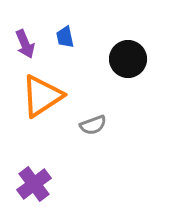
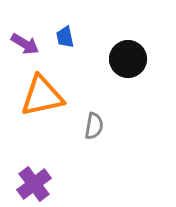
purple arrow: rotated 36 degrees counterclockwise
orange triangle: rotated 21 degrees clockwise
gray semicircle: moved 1 px right, 1 px down; rotated 60 degrees counterclockwise
